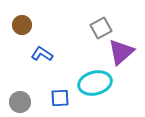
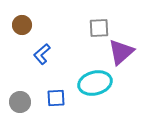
gray square: moved 2 px left; rotated 25 degrees clockwise
blue L-shape: rotated 75 degrees counterclockwise
blue square: moved 4 px left
